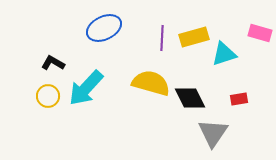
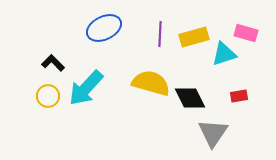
pink rectangle: moved 14 px left
purple line: moved 2 px left, 4 px up
black L-shape: rotated 15 degrees clockwise
red rectangle: moved 3 px up
